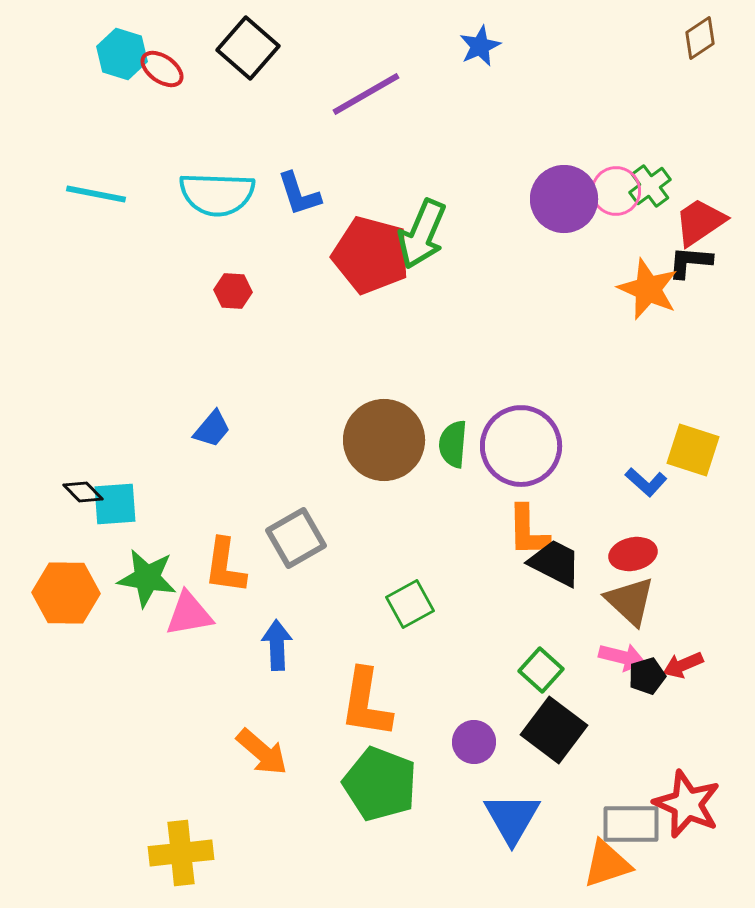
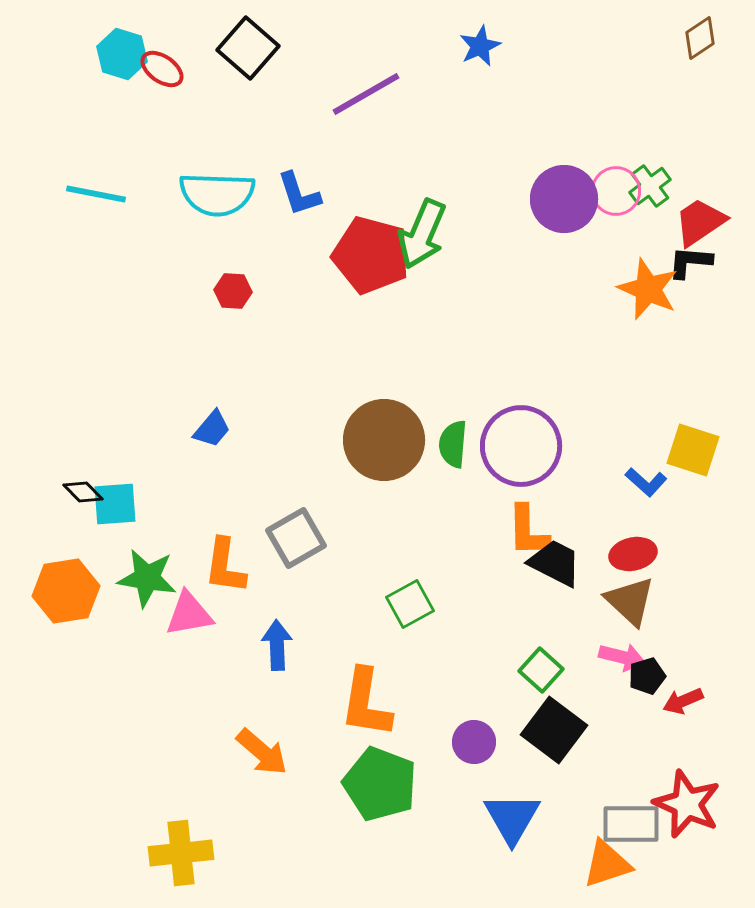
orange hexagon at (66, 593): moved 2 px up; rotated 10 degrees counterclockwise
red arrow at (683, 665): moved 36 px down
